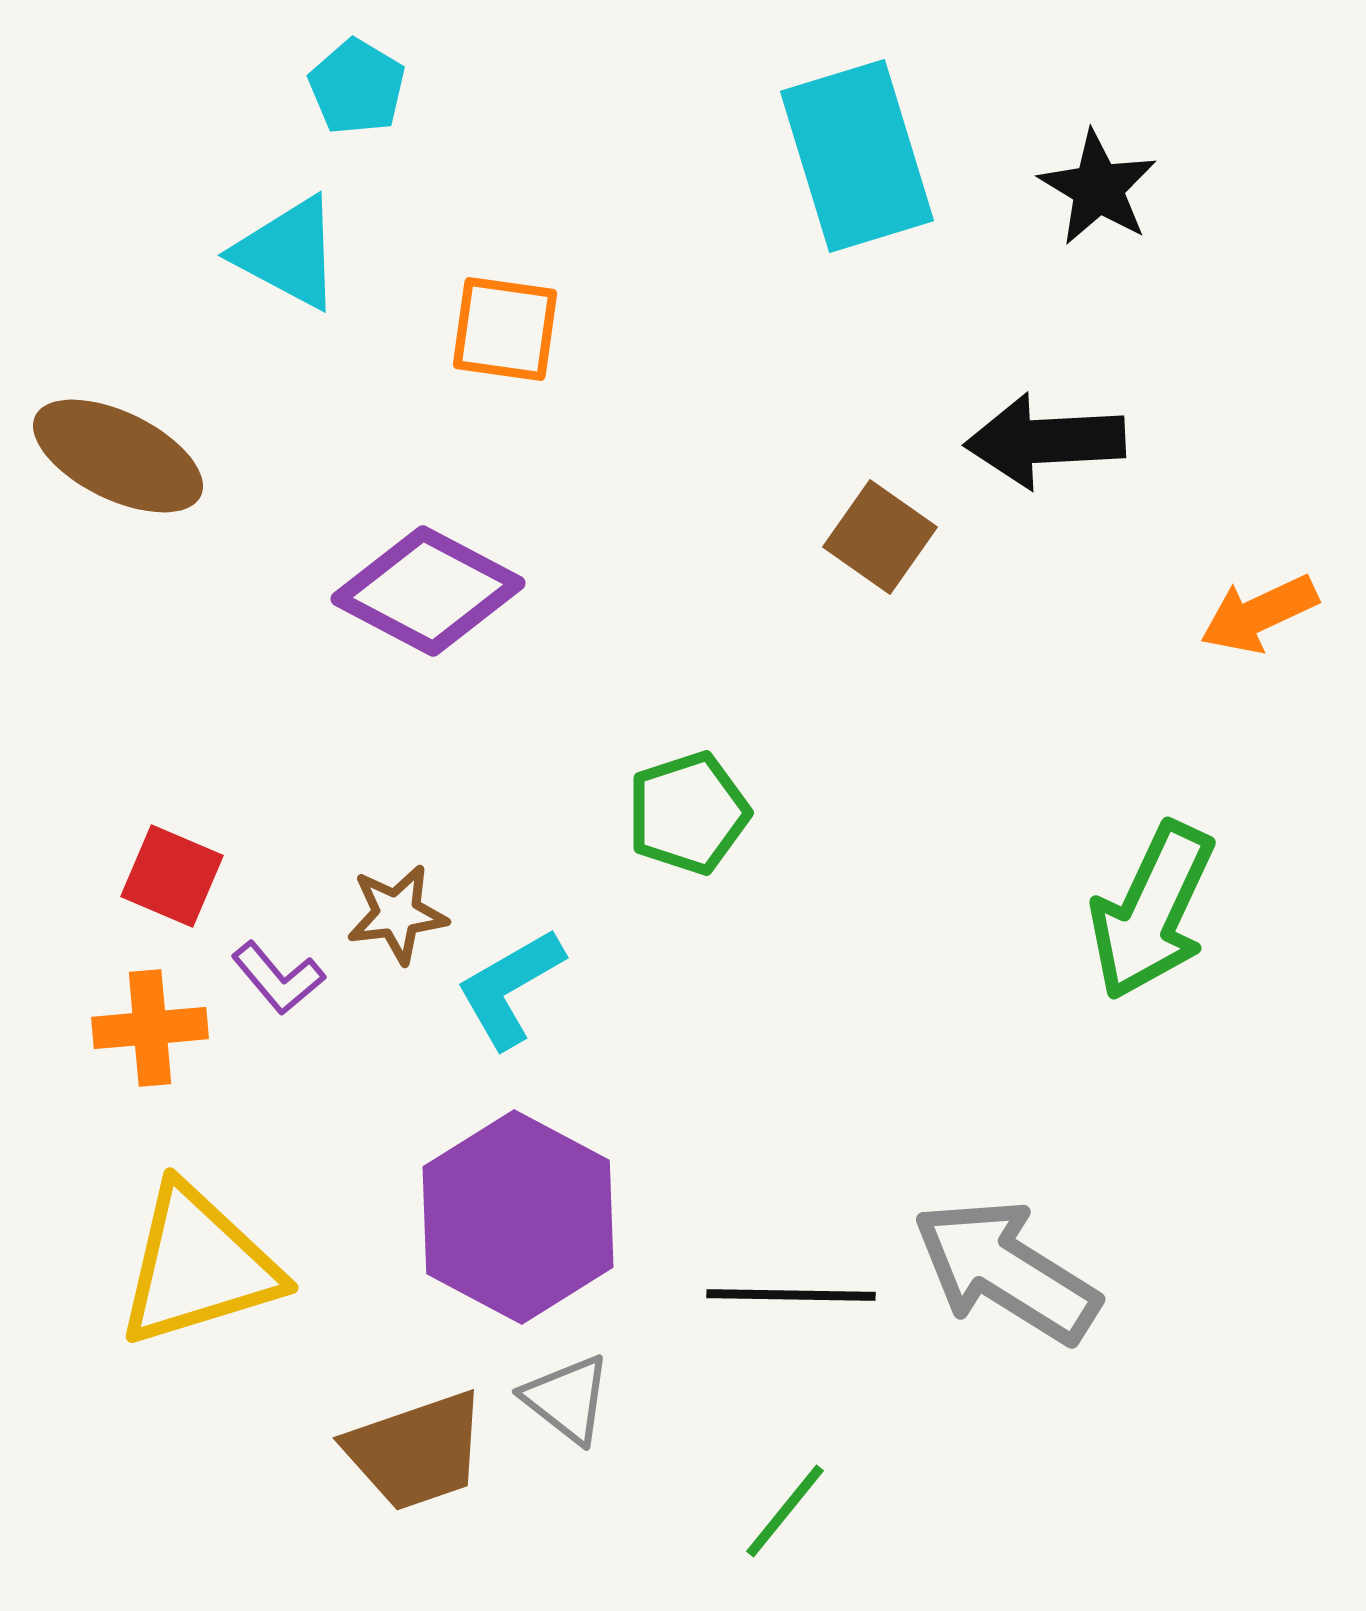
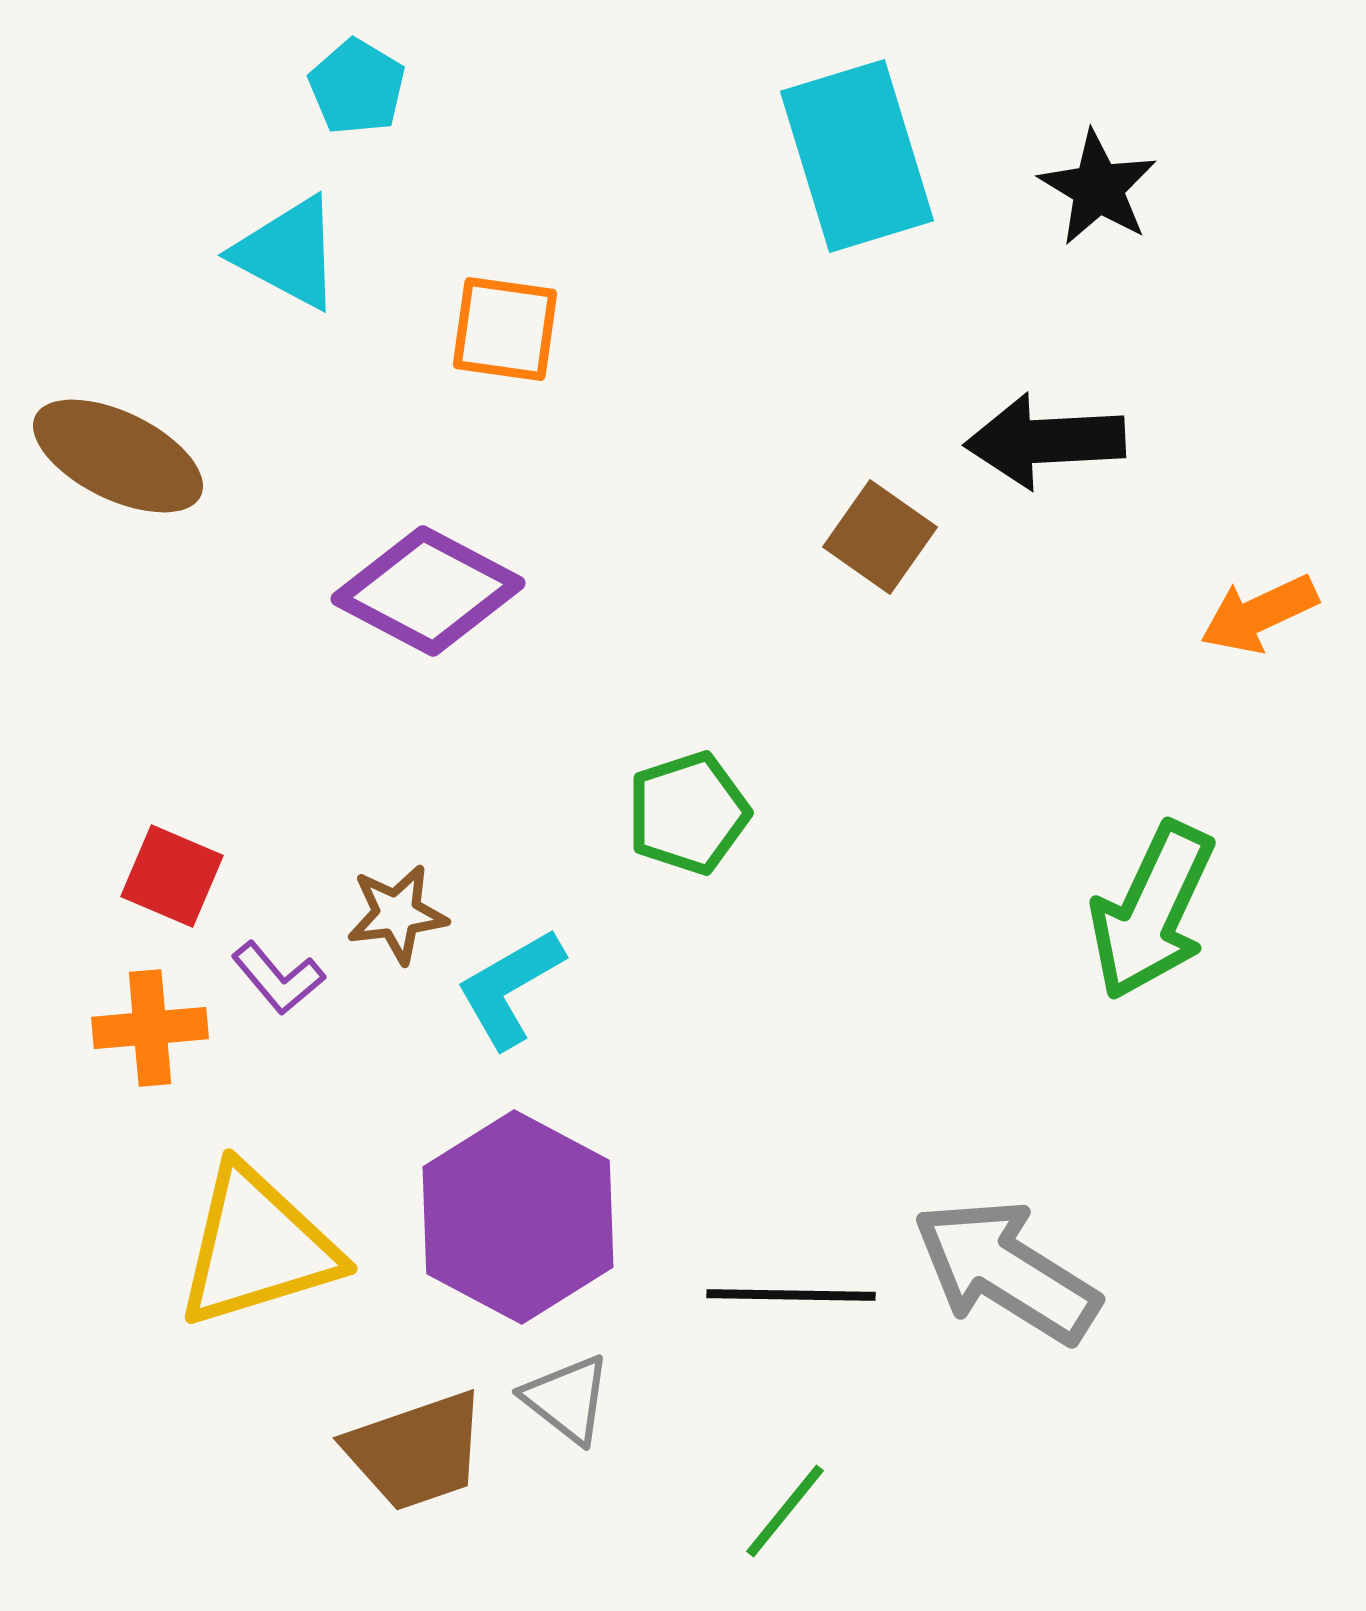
yellow triangle: moved 59 px right, 19 px up
